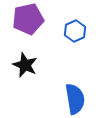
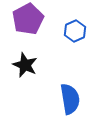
purple pentagon: rotated 16 degrees counterclockwise
blue semicircle: moved 5 px left
